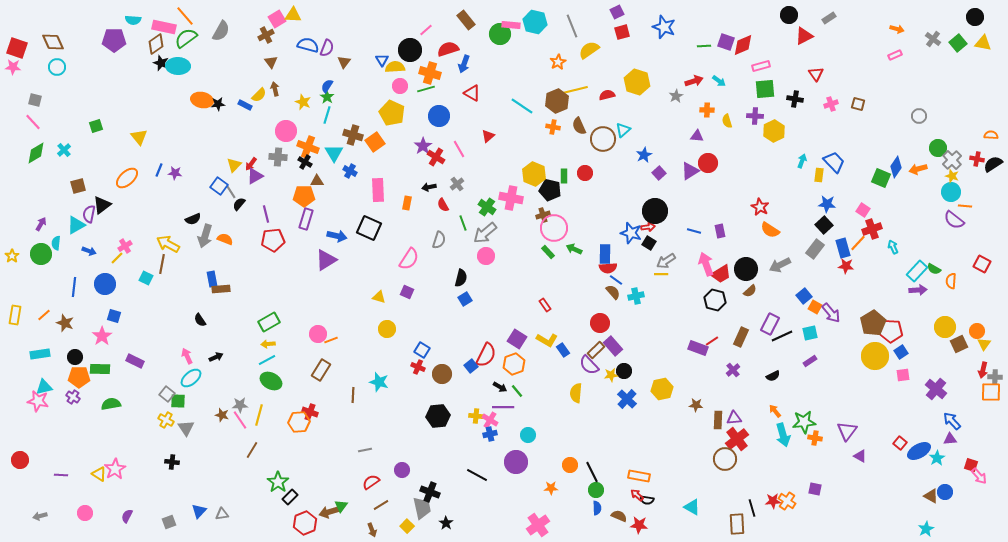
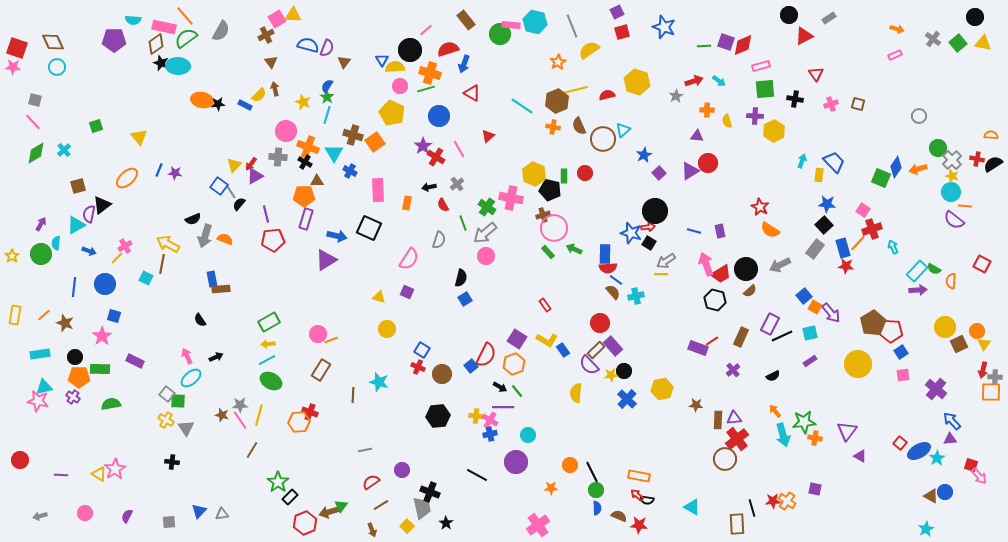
yellow circle at (875, 356): moved 17 px left, 8 px down
gray square at (169, 522): rotated 16 degrees clockwise
